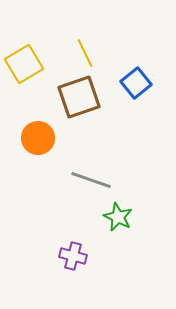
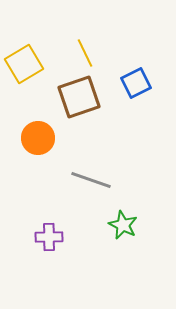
blue square: rotated 12 degrees clockwise
green star: moved 5 px right, 8 px down
purple cross: moved 24 px left, 19 px up; rotated 16 degrees counterclockwise
